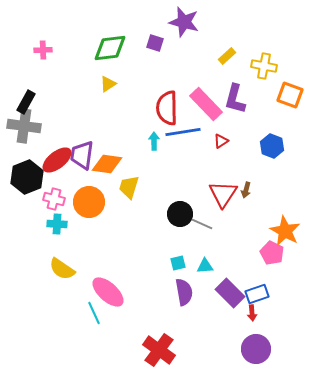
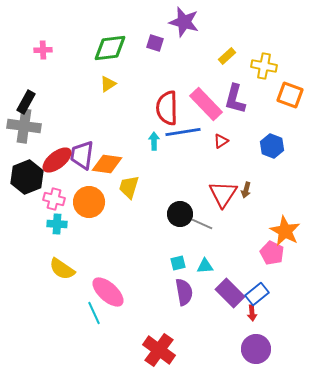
blue rectangle at (257, 294): rotated 20 degrees counterclockwise
